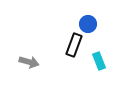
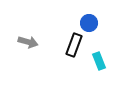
blue circle: moved 1 px right, 1 px up
gray arrow: moved 1 px left, 20 px up
